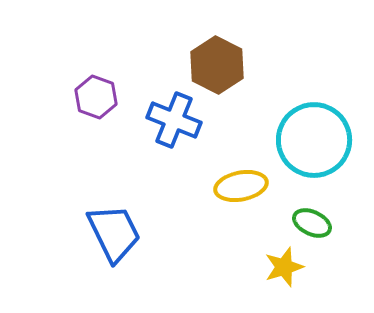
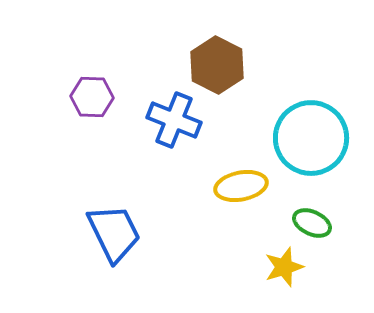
purple hexagon: moved 4 px left; rotated 18 degrees counterclockwise
cyan circle: moved 3 px left, 2 px up
